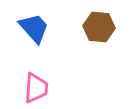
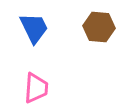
blue trapezoid: rotated 16 degrees clockwise
